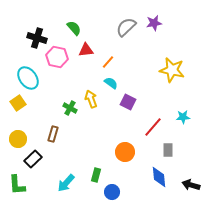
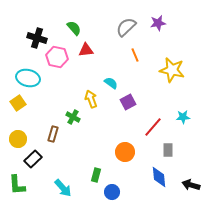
purple star: moved 4 px right
orange line: moved 27 px right, 7 px up; rotated 64 degrees counterclockwise
cyan ellipse: rotated 40 degrees counterclockwise
purple square: rotated 35 degrees clockwise
green cross: moved 3 px right, 9 px down
cyan arrow: moved 3 px left, 5 px down; rotated 84 degrees counterclockwise
